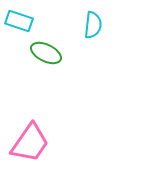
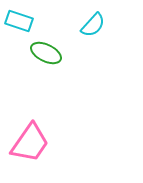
cyan semicircle: rotated 36 degrees clockwise
